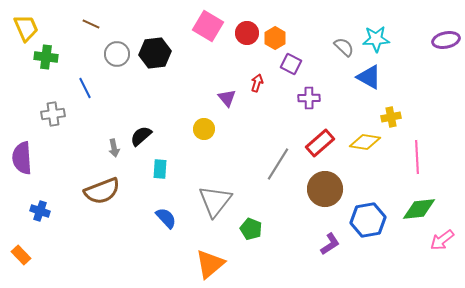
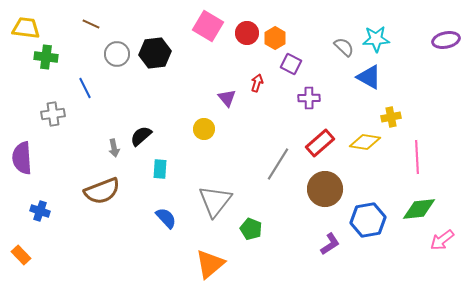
yellow trapezoid: rotated 60 degrees counterclockwise
